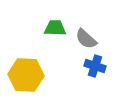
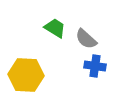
green trapezoid: rotated 30 degrees clockwise
blue cross: rotated 10 degrees counterclockwise
